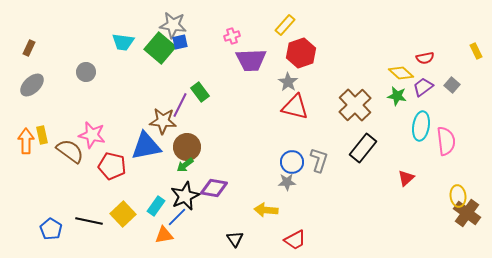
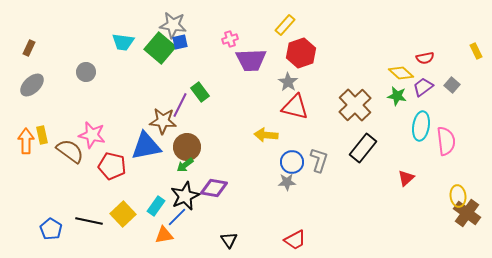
pink cross at (232, 36): moved 2 px left, 3 px down
yellow arrow at (266, 210): moved 75 px up
black triangle at (235, 239): moved 6 px left, 1 px down
